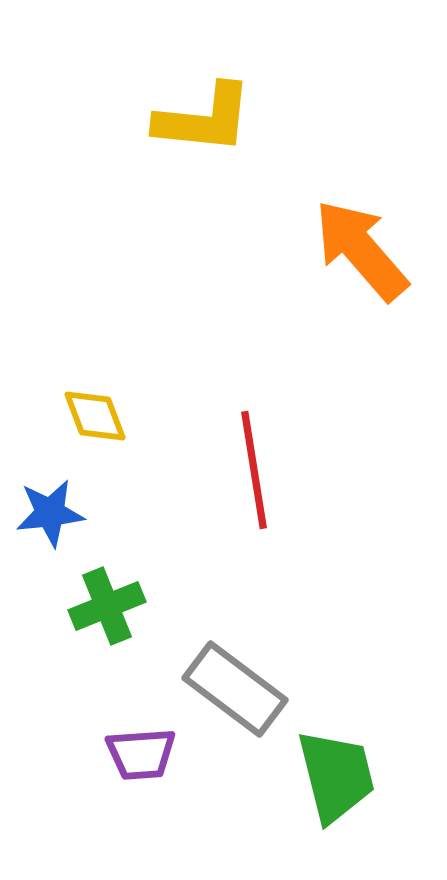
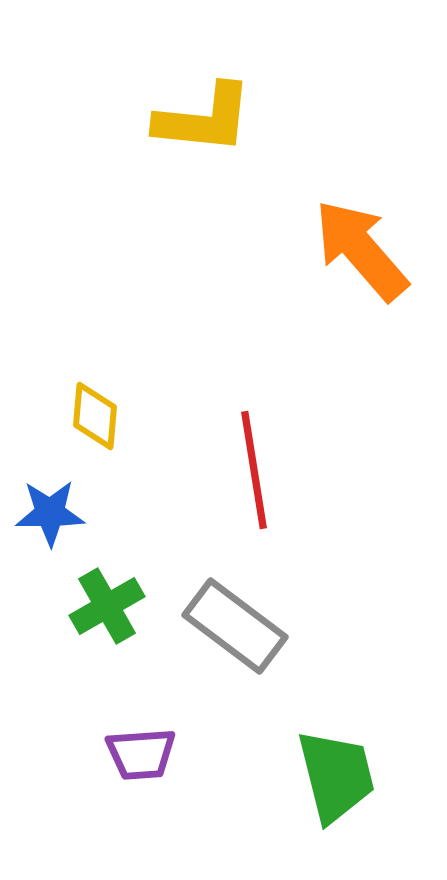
yellow diamond: rotated 26 degrees clockwise
blue star: rotated 6 degrees clockwise
green cross: rotated 8 degrees counterclockwise
gray rectangle: moved 63 px up
